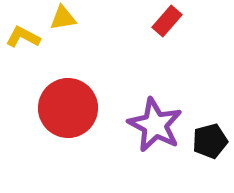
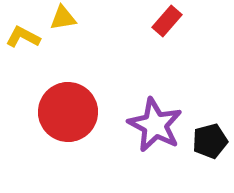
red circle: moved 4 px down
